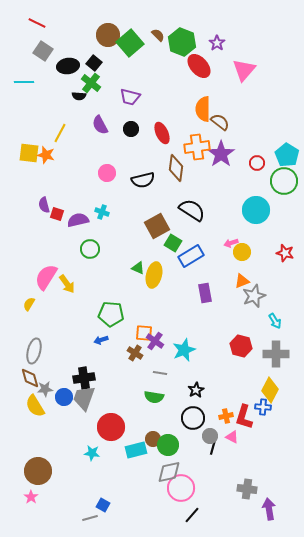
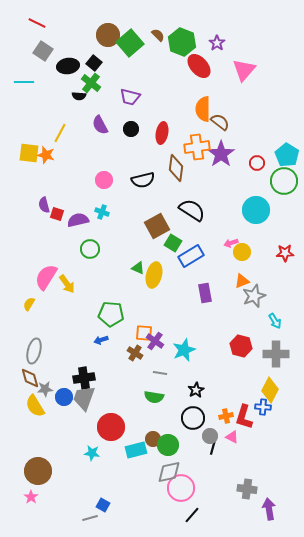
red ellipse at (162, 133): rotated 35 degrees clockwise
pink circle at (107, 173): moved 3 px left, 7 px down
red star at (285, 253): rotated 18 degrees counterclockwise
